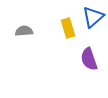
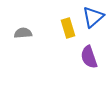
gray semicircle: moved 1 px left, 2 px down
purple semicircle: moved 2 px up
